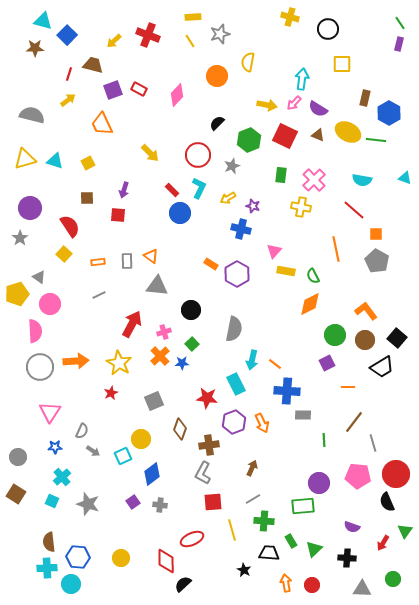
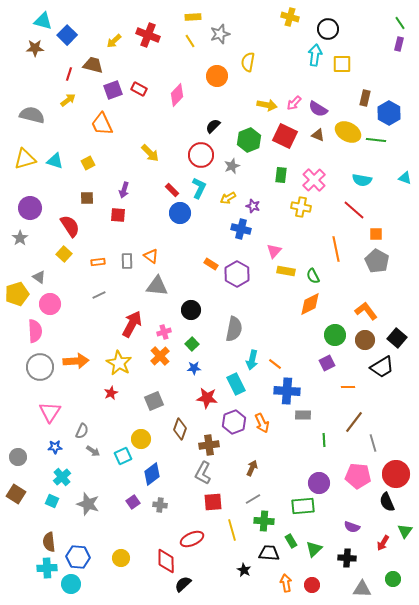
cyan arrow at (302, 79): moved 13 px right, 24 px up
black semicircle at (217, 123): moved 4 px left, 3 px down
red circle at (198, 155): moved 3 px right
blue star at (182, 363): moved 12 px right, 5 px down
